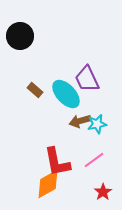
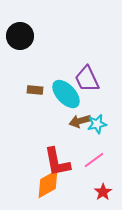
brown rectangle: rotated 35 degrees counterclockwise
